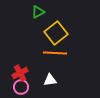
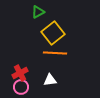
yellow square: moved 3 px left
